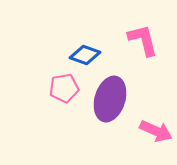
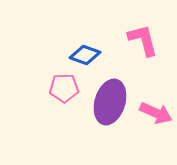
pink pentagon: rotated 8 degrees clockwise
purple ellipse: moved 3 px down
pink arrow: moved 18 px up
